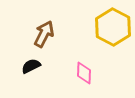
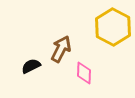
brown arrow: moved 17 px right, 15 px down
